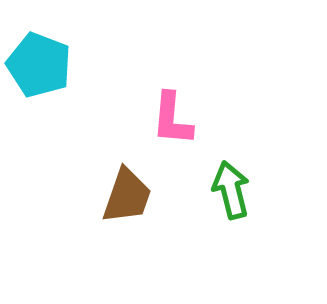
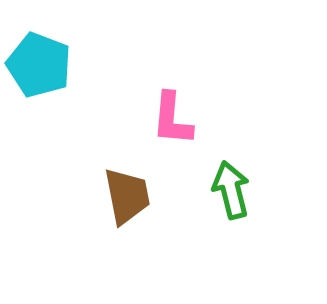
brown trapezoid: rotated 30 degrees counterclockwise
